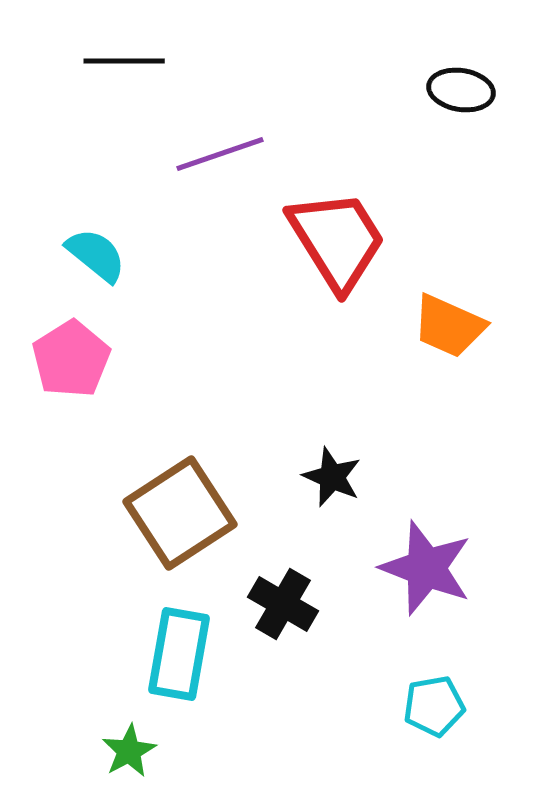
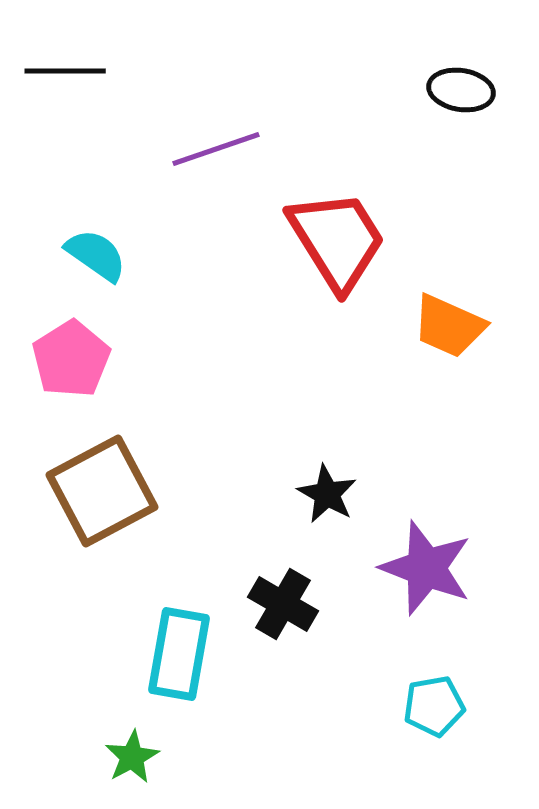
black line: moved 59 px left, 10 px down
purple line: moved 4 px left, 5 px up
cyan semicircle: rotated 4 degrees counterclockwise
black star: moved 5 px left, 17 px down; rotated 6 degrees clockwise
brown square: moved 78 px left, 22 px up; rotated 5 degrees clockwise
green star: moved 3 px right, 6 px down
